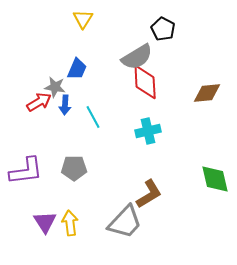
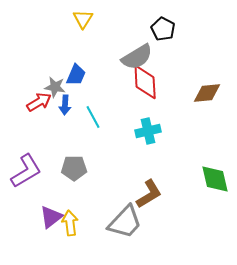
blue trapezoid: moved 1 px left, 6 px down
purple L-shape: rotated 24 degrees counterclockwise
purple triangle: moved 6 px right, 5 px up; rotated 25 degrees clockwise
